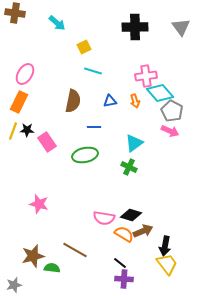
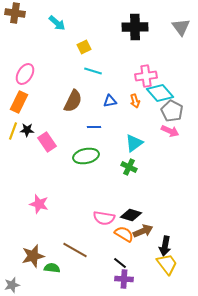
brown semicircle: rotated 15 degrees clockwise
green ellipse: moved 1 px right, 1 px down
gray star: moved 2 px left
